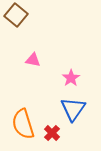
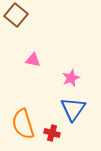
pink star: rotated 12 degrees clockwise
red cross: rotated 28 degrees counterclockwise
